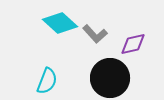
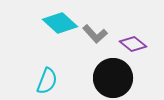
purple diamond: rotated 52 degrees clockwise
black circle: moved 3 px right
